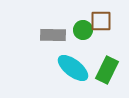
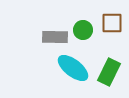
brown square: moved 11 px right, 2 px down
gray rectangle: moved 2 px right, 2 px down
green rectangle: moved 2 px right, 2 px down
